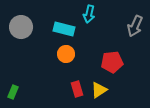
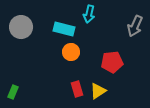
orange circle: moved 5 px right, 2 px up
yellow triangle: moved 1 px left, 1 px down
